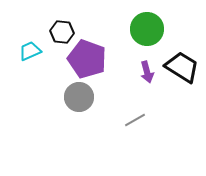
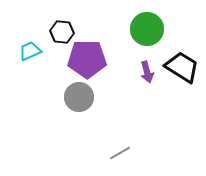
purple pentagon: rotated 21 degrees counterclockwise
gray line: moved 15 px left, 33 px down
